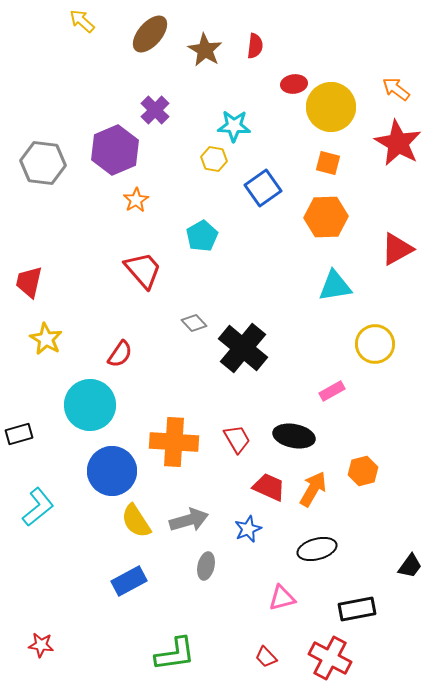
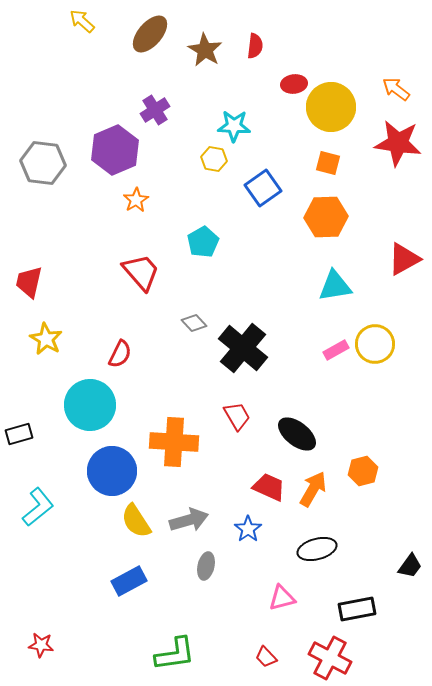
purple cross at (155, 110): rotated 12 degrees clockwise
red star at (398, 143): rotated 21 degrees counterclockwise
cyan pentagon at (202, 236): moved 1 px right, 6 px down
red triangle at (397, 249): moved 7 px right, 10 px down
red trapezoid at (143, 270): moved 2 px left, 2 px down
red semicircle at (120, 354): rotated 8 degrees counterclockwise
pink rectangle at (332, 391): moved 4 px right, 41 px up
black ellipse at (294, 436): moved 3 px right, 2 px up; rotated 27 degrees clockwise
red trapezoid at (237, 439): moved 23 px up
blue star at (248, 529): rotated 12 degrees counterclockwise
